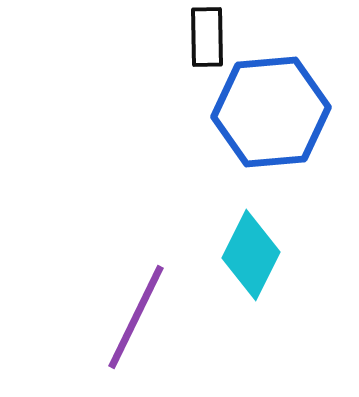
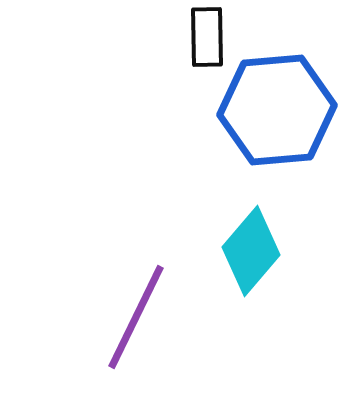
blue hexagon: moved 6 px right, 2 px up
cyan diamond: moved 4 px up; rotated 14 degrees clockwise
